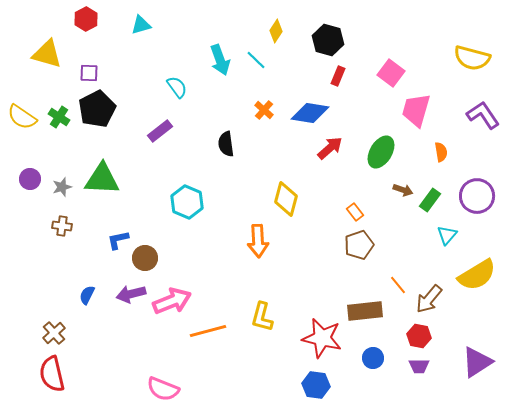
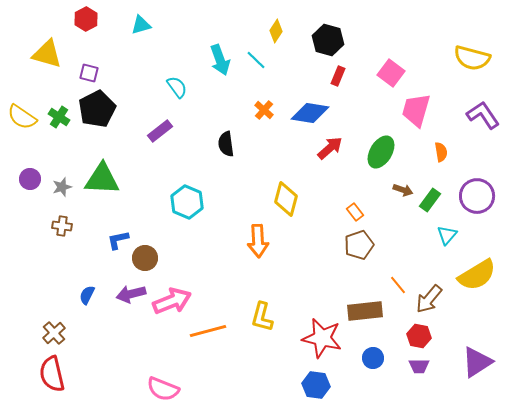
purple square at (89, 73): rotated 12 degrees clockwise
